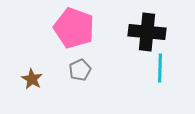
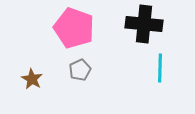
black cross: moved 3 px left, 8 px up
